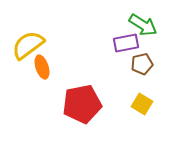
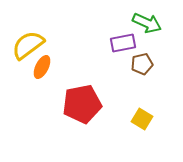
green arrow: moved 4 px right, 2 px up; rotated 8 degrees counterclockwise
purple rectangle: moved 3 px left
orange ellipse: rotated 45 degrees clockwise
yellow square: moved 15 px down
